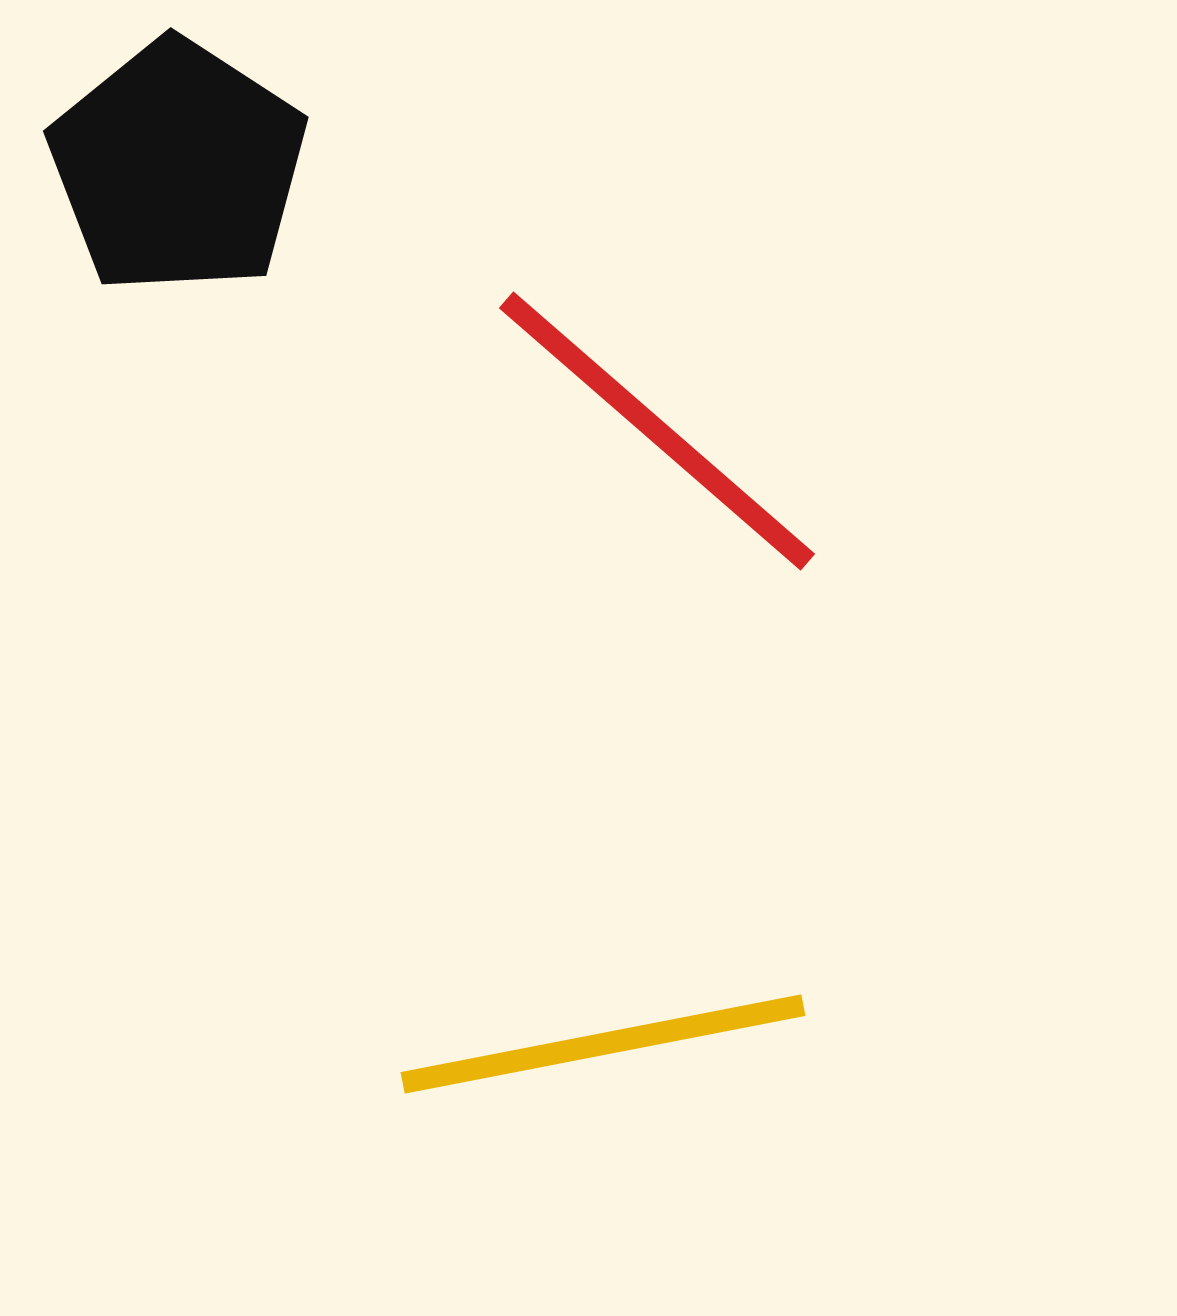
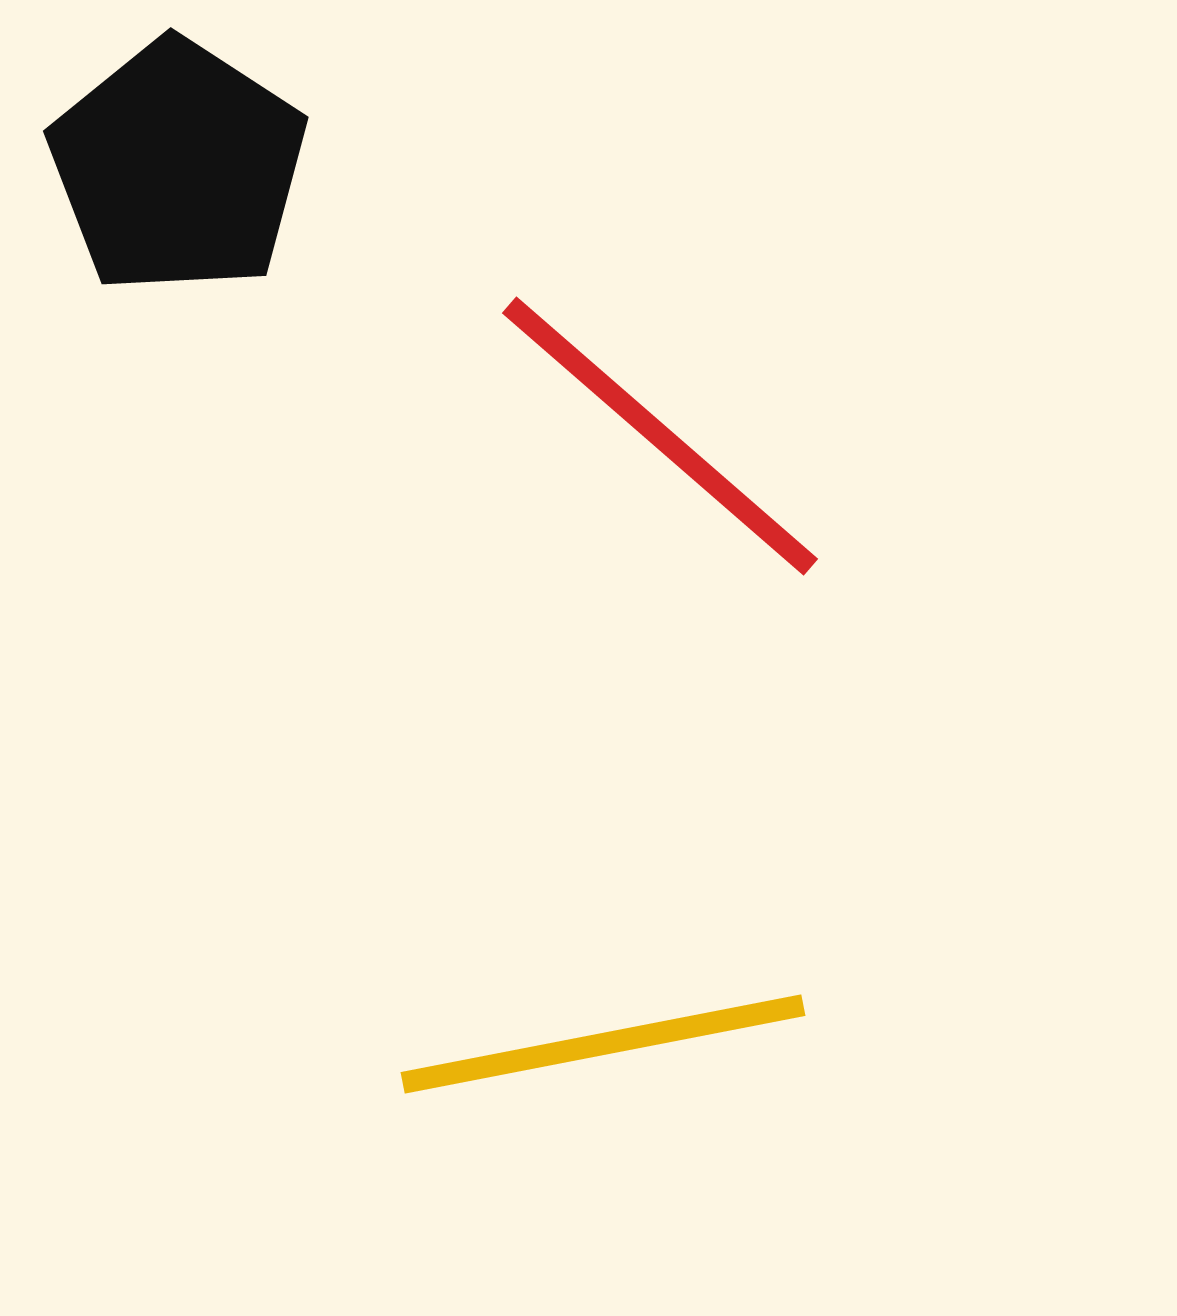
red line: moved 3 px right, 5 px down
